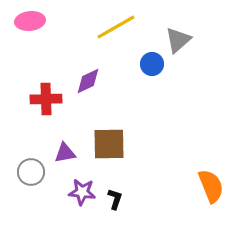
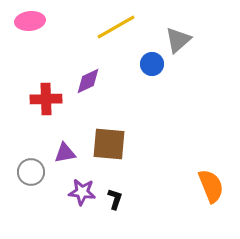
brown square: rotated 6 degrees clockwise
